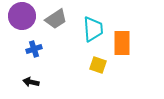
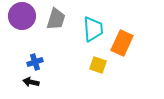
gray trapezoid: rotated 40 degrees counterclockwise
orange rectangle: rotated 25 degrees clockwise
blue cross: moved 1 px right, 13 px down
